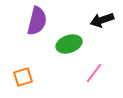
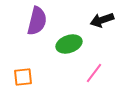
orange square: rotated 12 degrees clockwise
